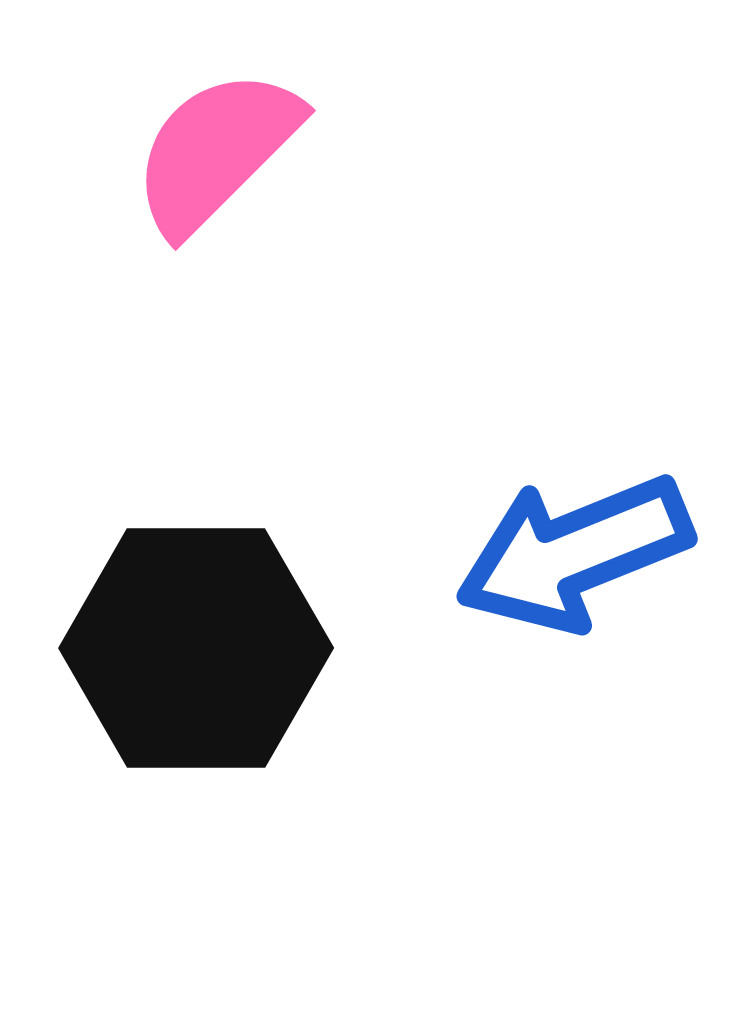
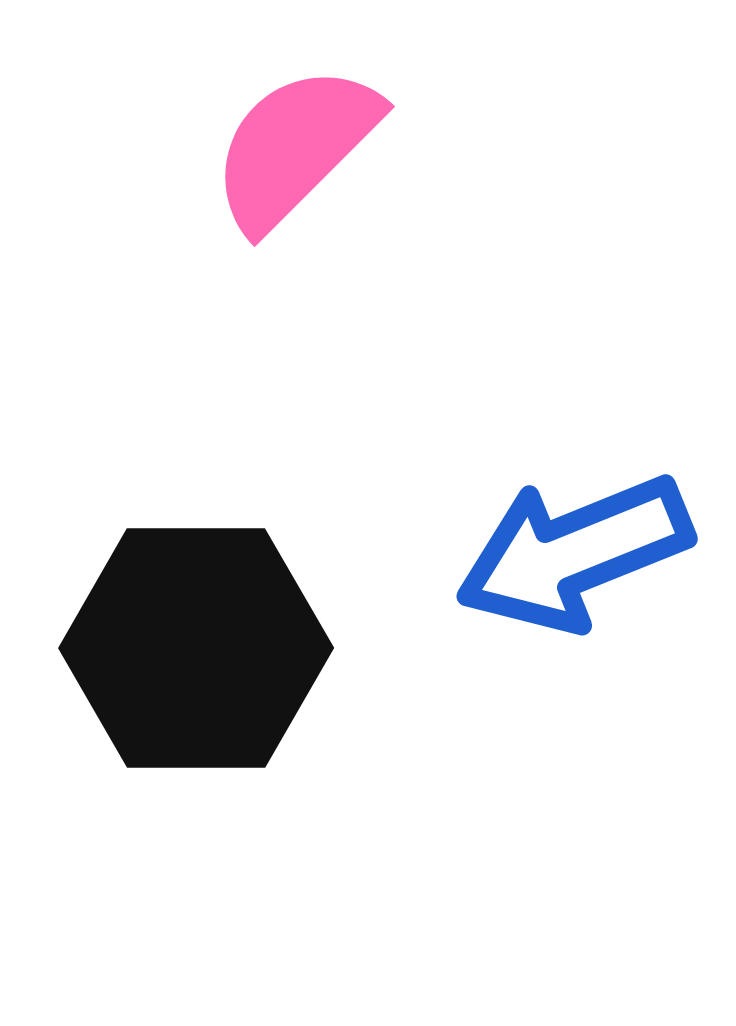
pink semicircle: moved 79 px right, 4 px up
